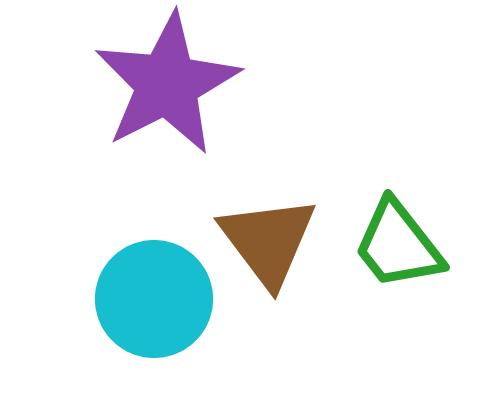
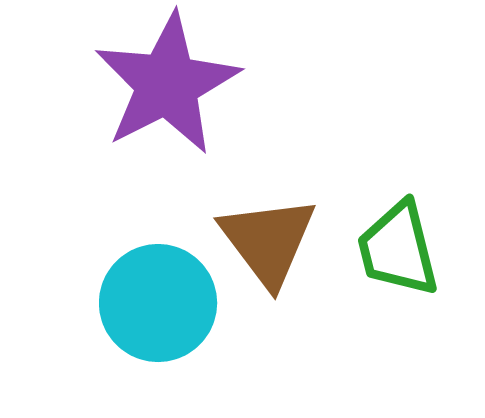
green trapezoid: moved 4 px down; rotated 24 degrees clockwise
cyan circle: moved 4 px right, 4 px down
